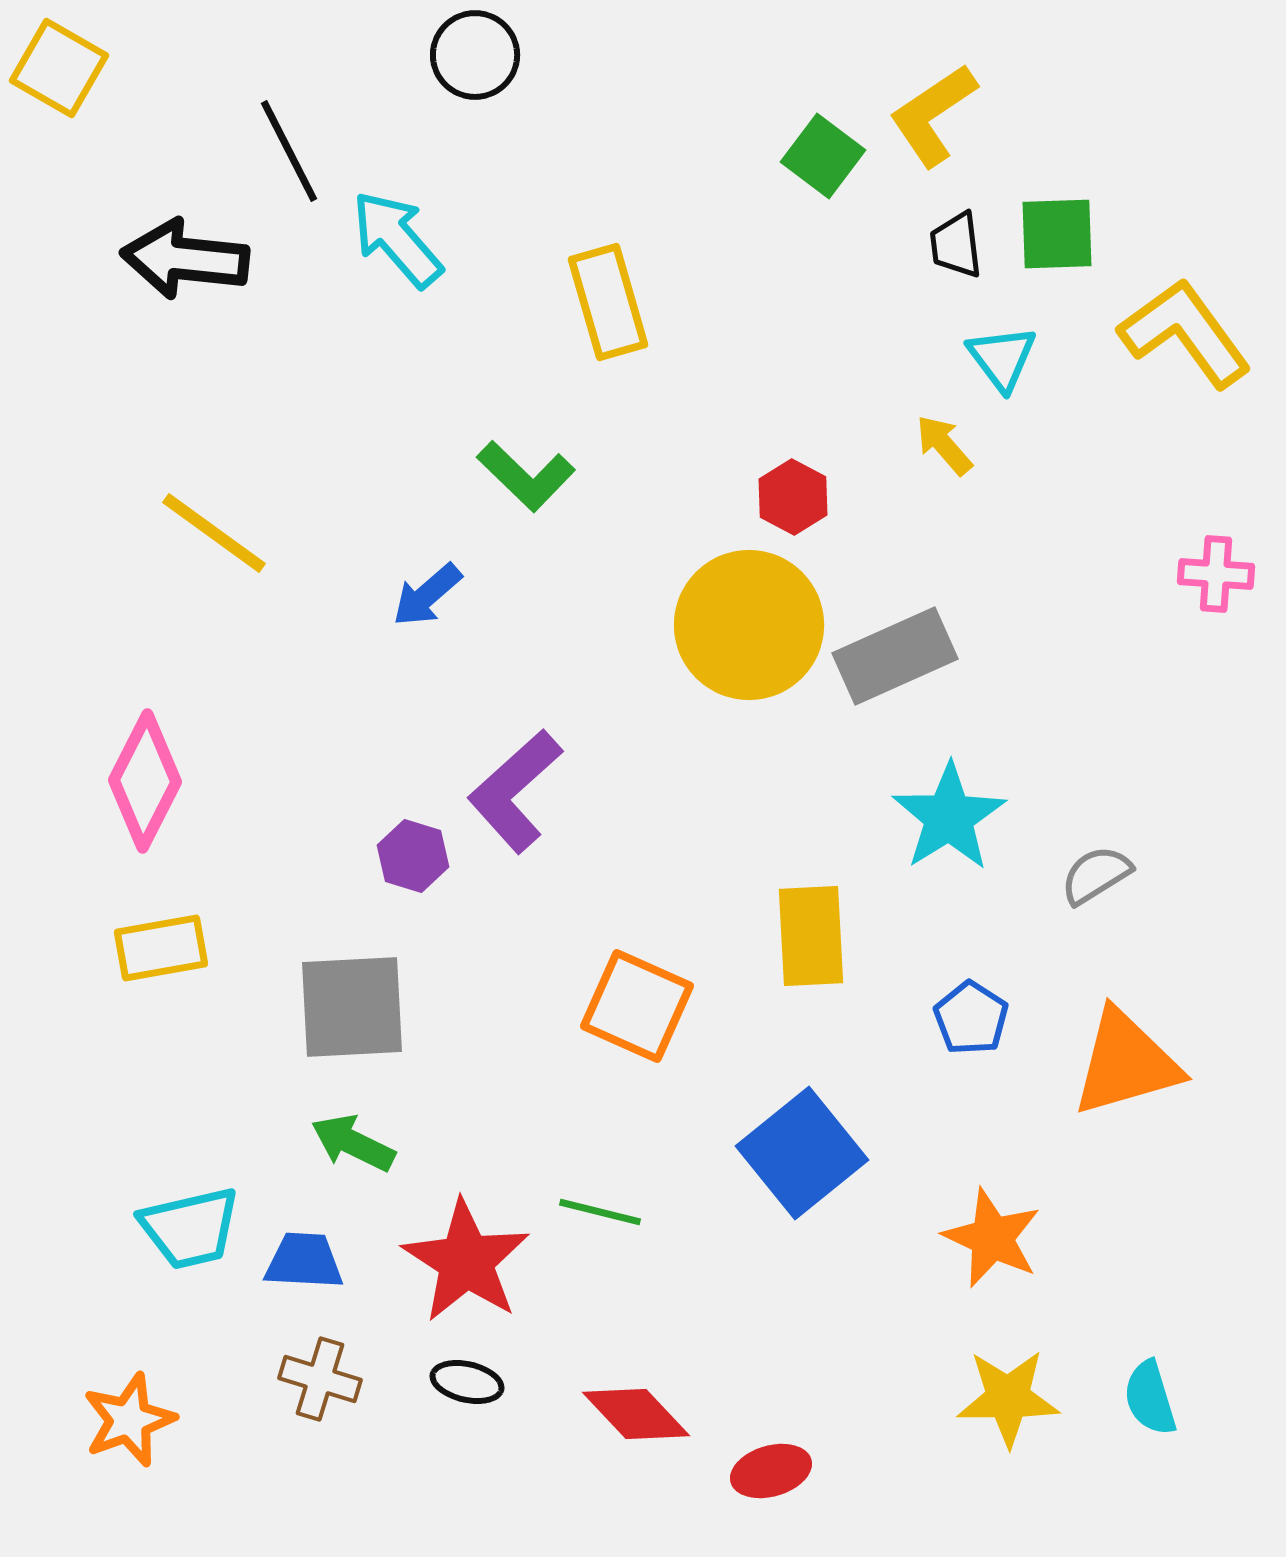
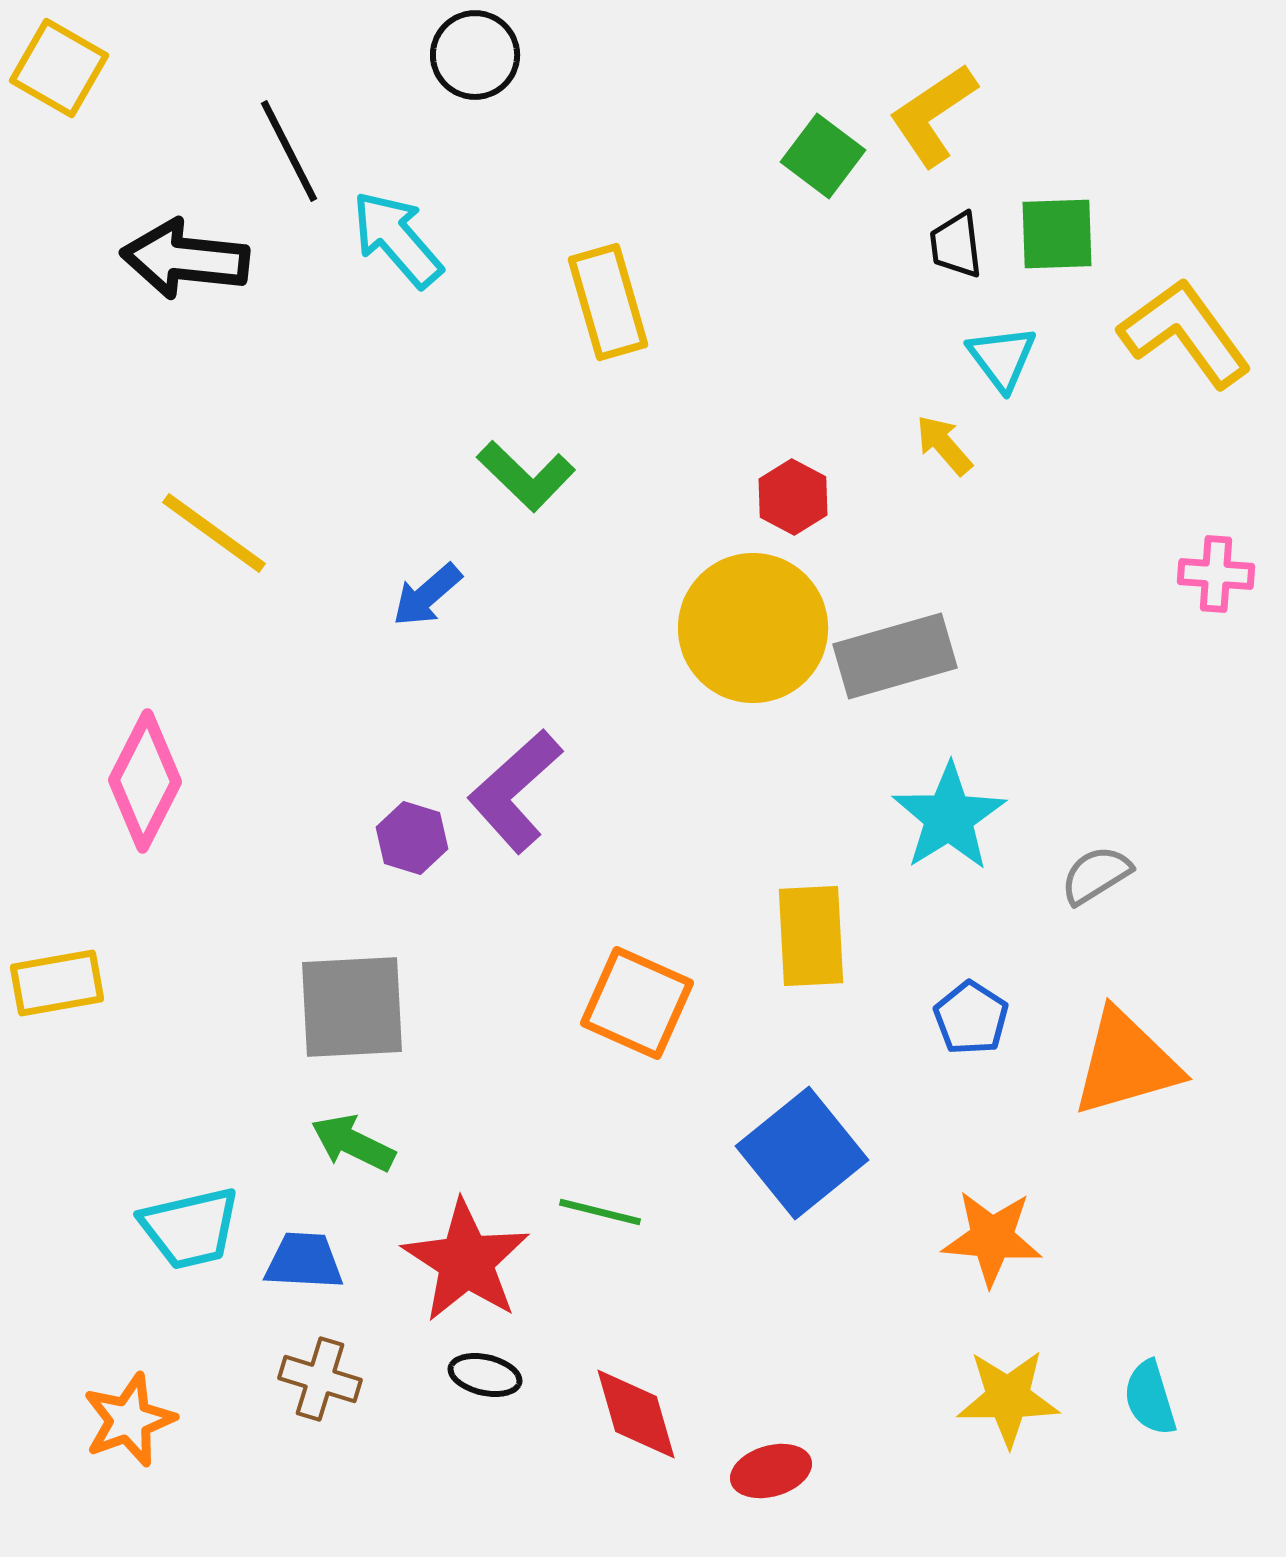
yellow circle at (749, 625): moved 4 px right, 3 px down
gray rectangle at (895, 656): rotated 8 degrees clockwise
purple hexagon at (413, 856): moved 1 px left, 18 px up
yellow rectangle at (161, 948): moved 104 px left, 35 px down
orange square at (637, 1006): moved 3 px up
orange star at (992, 1238): rotated 20 degrees counterclockwise
black ellipse at (467, 1382): moved 18 px right, 7 px up
red diamond at (636, 1414): rotated 27 degrees clockwise
